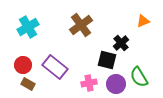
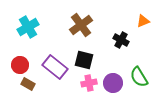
black cross: moved 3 px up; rotated 21 degrees counterclockwise
black square: moved 23 px left
red circle: moved 3 px left
purple circle: moved 3 px left, 1 px up
